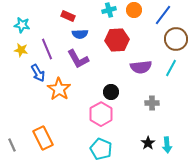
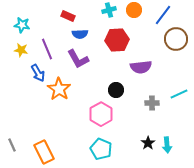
cyan line: moved 8 px right, 26 px down; rotated 36 degrees clockwise
black circle: moved 5 px right, 2 px up
orange rectangle: moved 1 px right, 14 px down
